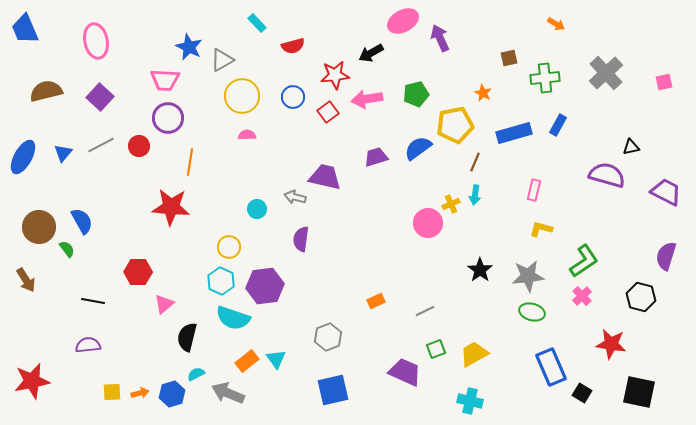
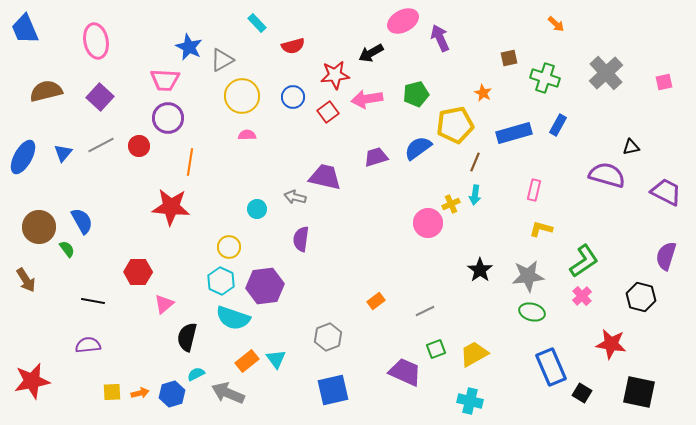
orange arrow at (556, 24): rotated 12 degrees clockwise
green cross at (545, 78): rotated 24 degrees clockwise
orange rectangle at (376, 301): rotated 12 degrees counterclockwise
